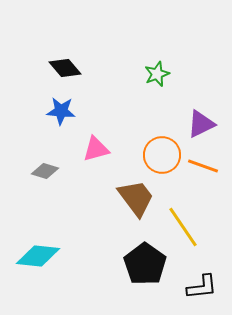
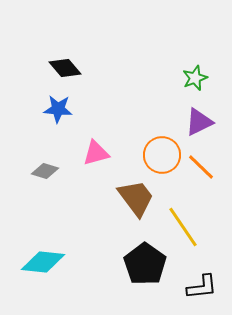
green star: moved 38 px right, 4 px down
blue star: moved 3 px left, 2 px up
purple triangle: moved 2 px left, 2 px up
pink triangle: moved 4 px down
orange line: moved 2 px left, 1 px down; rotated 24 degrees clockwise
cyan diamond: moved 5 px right, 6 px down
